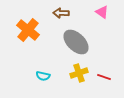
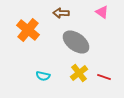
gray ellipse: rotated 8 degrees counterclockwise
yellow cross: rotated 18 degrees counterclockwise
